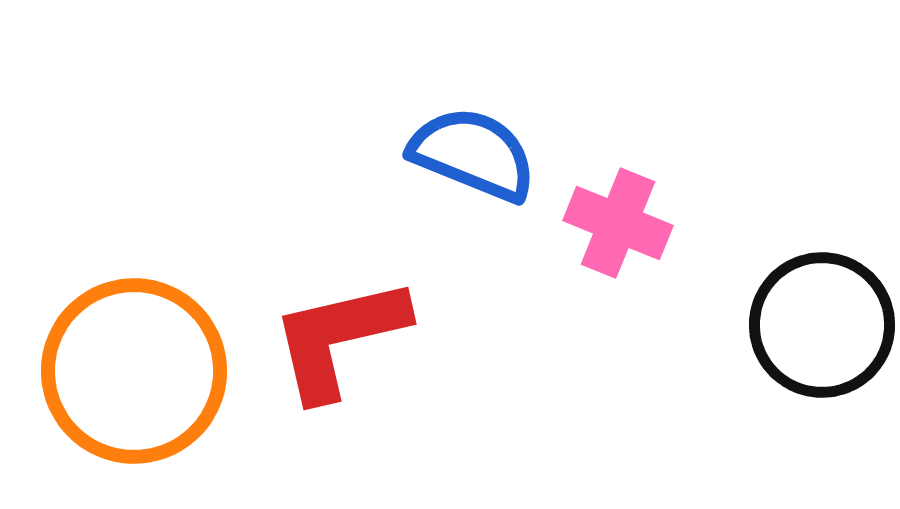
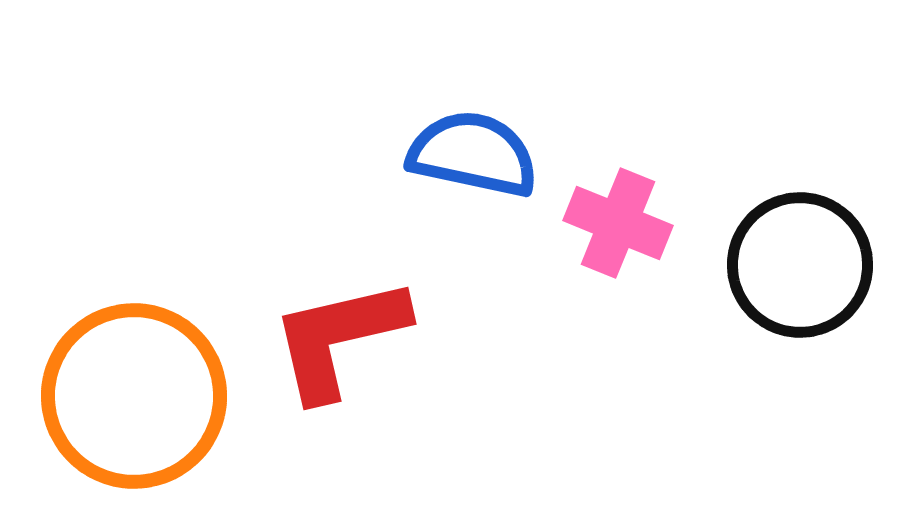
blue semicircle: rotated 10 degrees counterclockwise
black circle: moved 22 px left, 60 px up
orange circle: moved 25 px down
